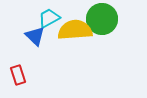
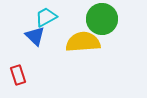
cyan trapezoid: moved 3 px left, 1 px up
yellow semicircle: moved 8 px right, 12 px down
